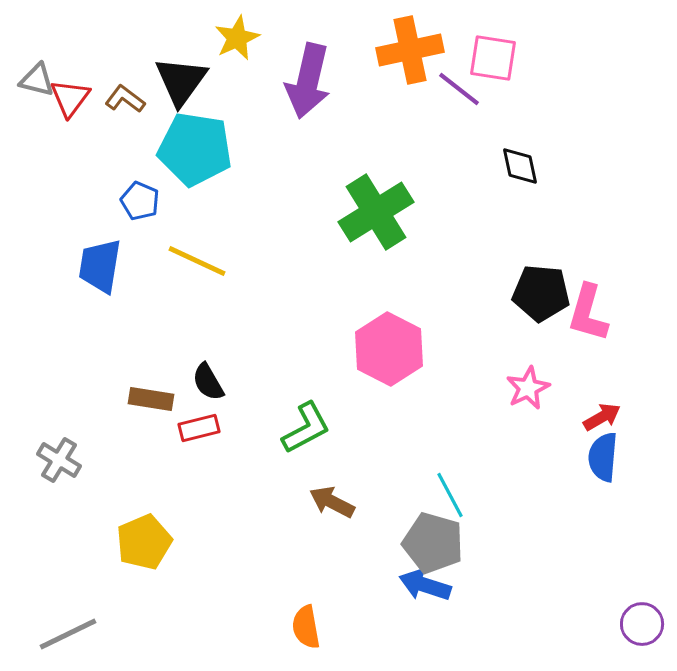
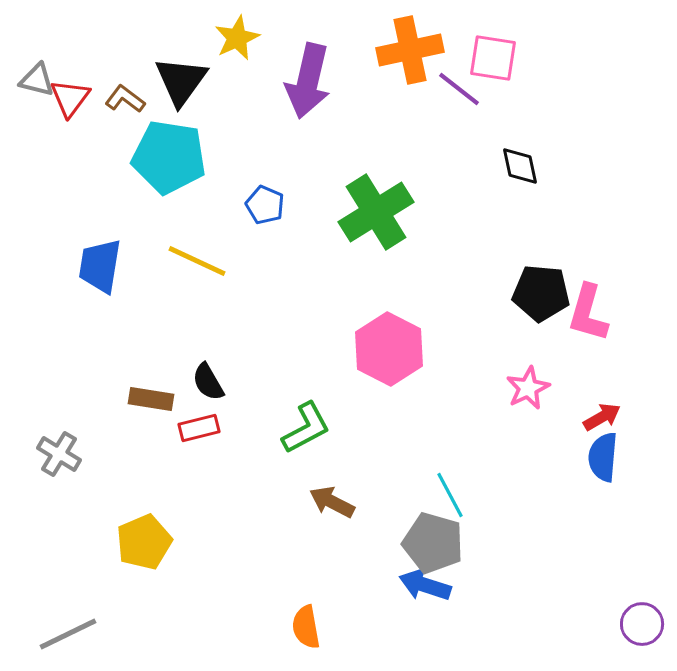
cyan pentagon: moved 26 px left, 8 px down
blue pentagon: moved 125 px right, 4 px down
gray cross: moved 6 px up
